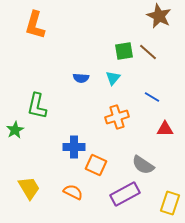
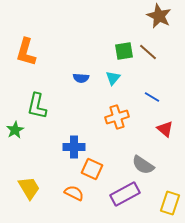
orange L-shape: moved 9 px left, 27 px down
red triangle: rotated 42 degrees clockwise
orange square: moved 4 px left, 4 px down
orange semicircle: moved 1 px right, 1 px down
